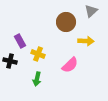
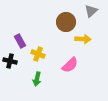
yellow arrow: moved 3 px left, 2 px up
